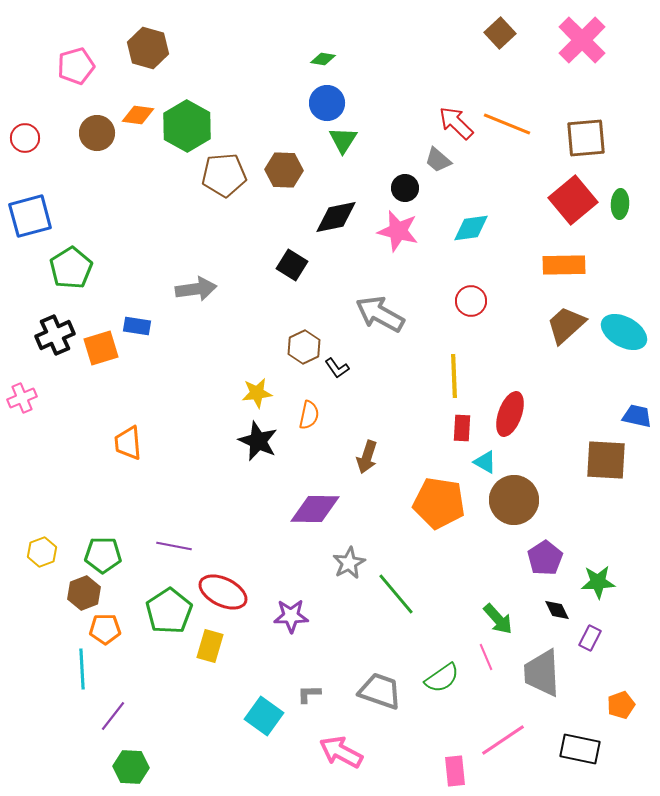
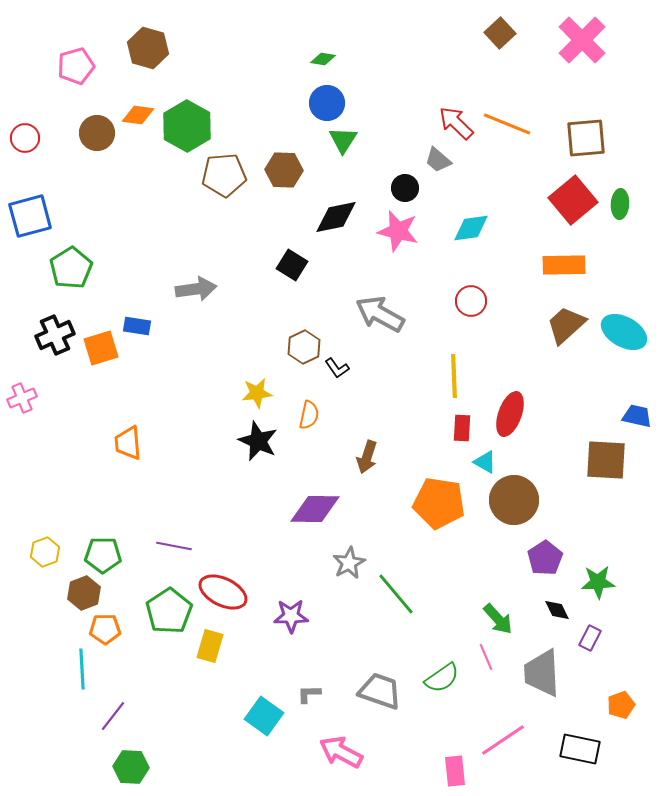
yellow hexagon at (42, 552): moved 3 px right
